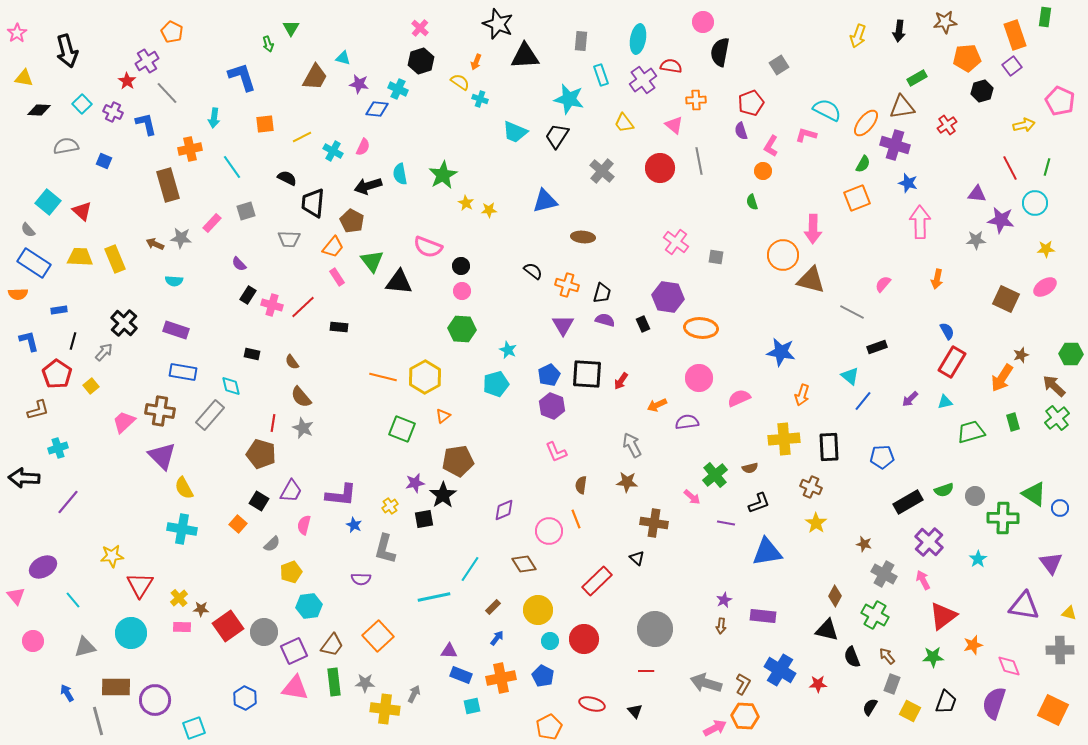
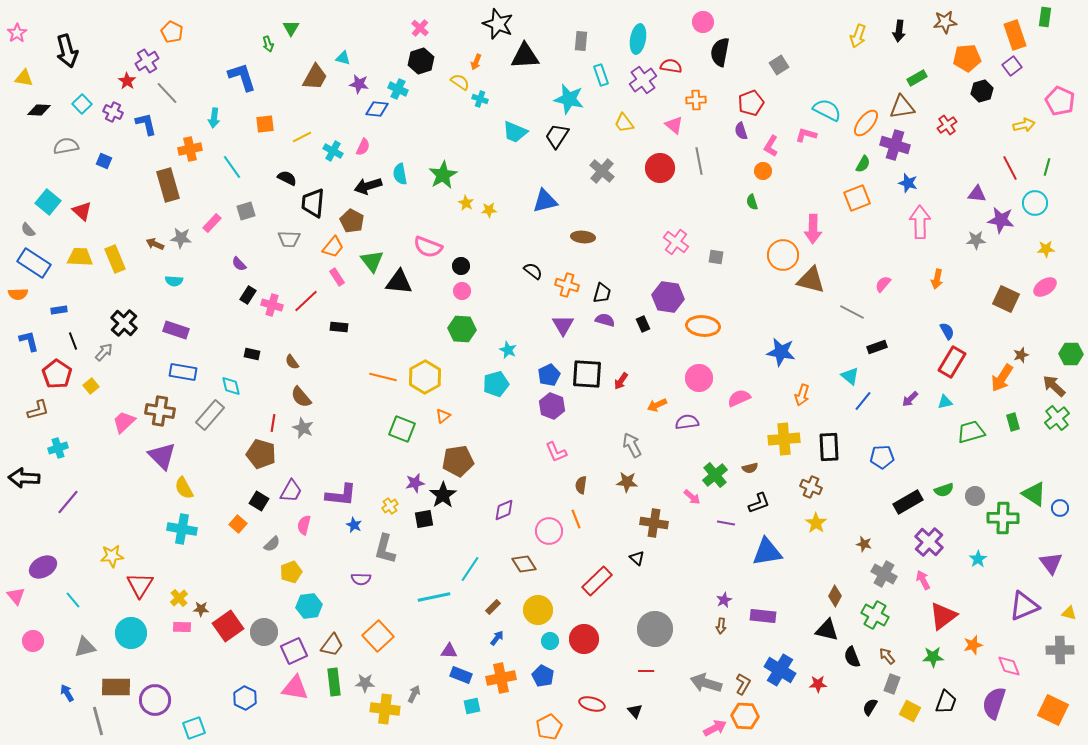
red line at (303, 307): moved 3 px right, 6 px up
orange ellipse at (701, 328): moved 2 px right, 2 px up
black line at (73, 341): rotated 36 degrees counterclockwise
purple triangle at (1024, 606): rotated 32 degrees counterclockwise
